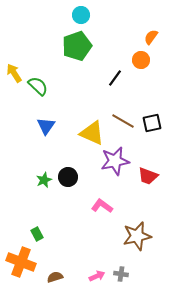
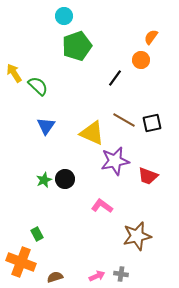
cyan circle: moved 17 px left, 1 px down
brown line: moved 1 px right, 1 px up
black circle: moved 3 px left, 2 px down
